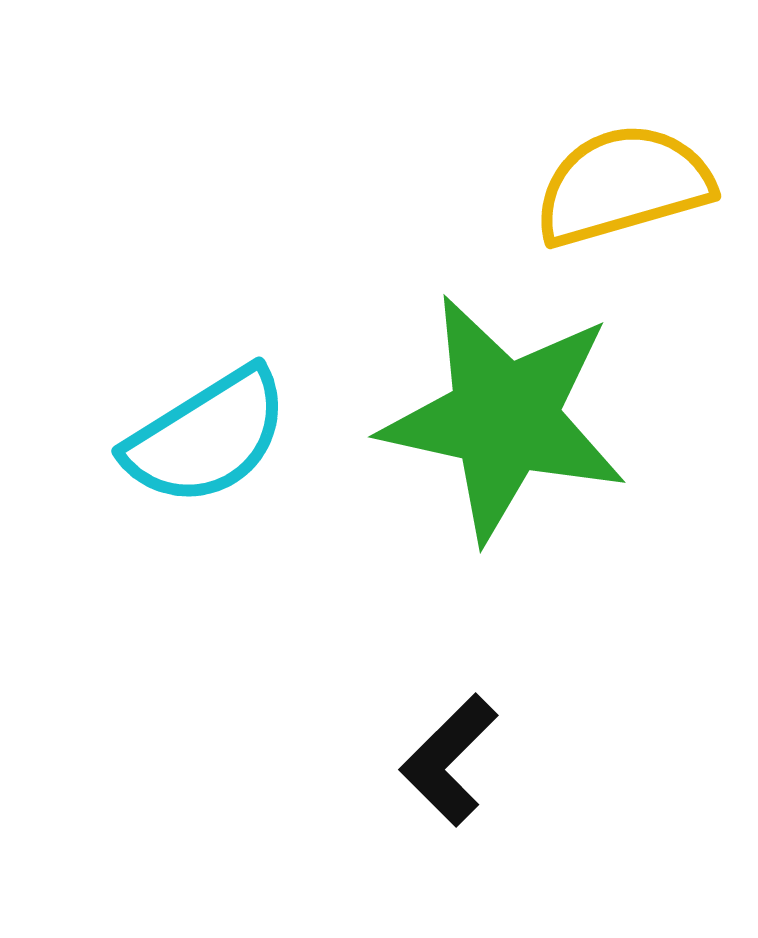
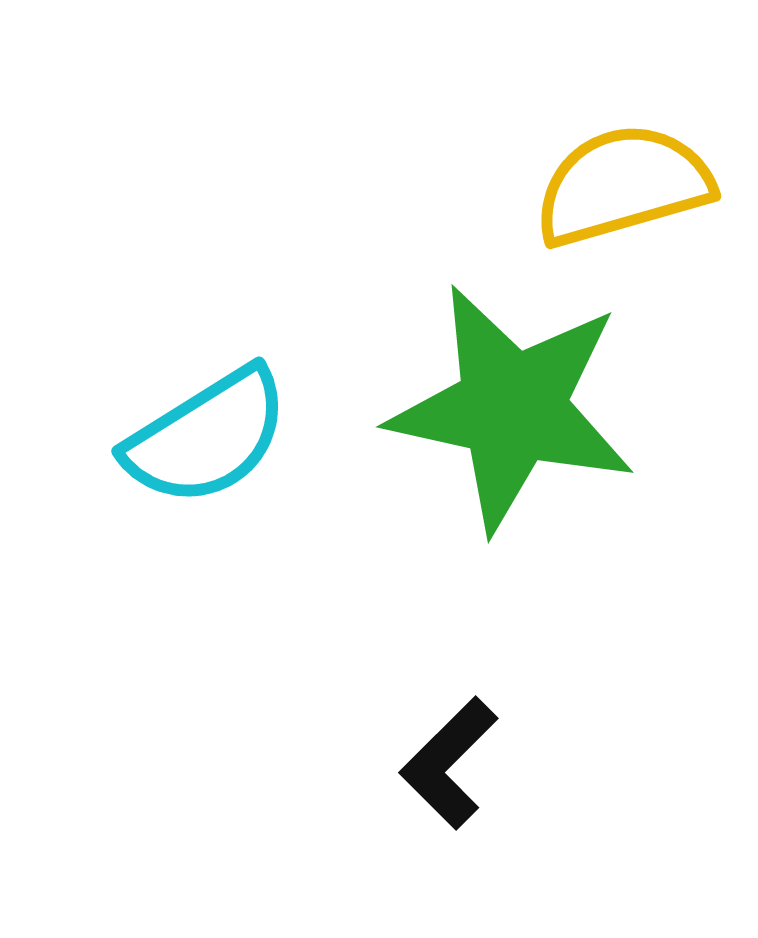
green star: moved 8 px right, 10 px up
black L-shape: moved 3 px down
